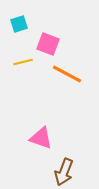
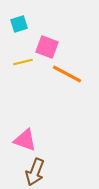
pink square: moved 1 px left, 3 px down
pink triangle: moved 16 px left, 2 px down
brown arrow: moved 29 px left
